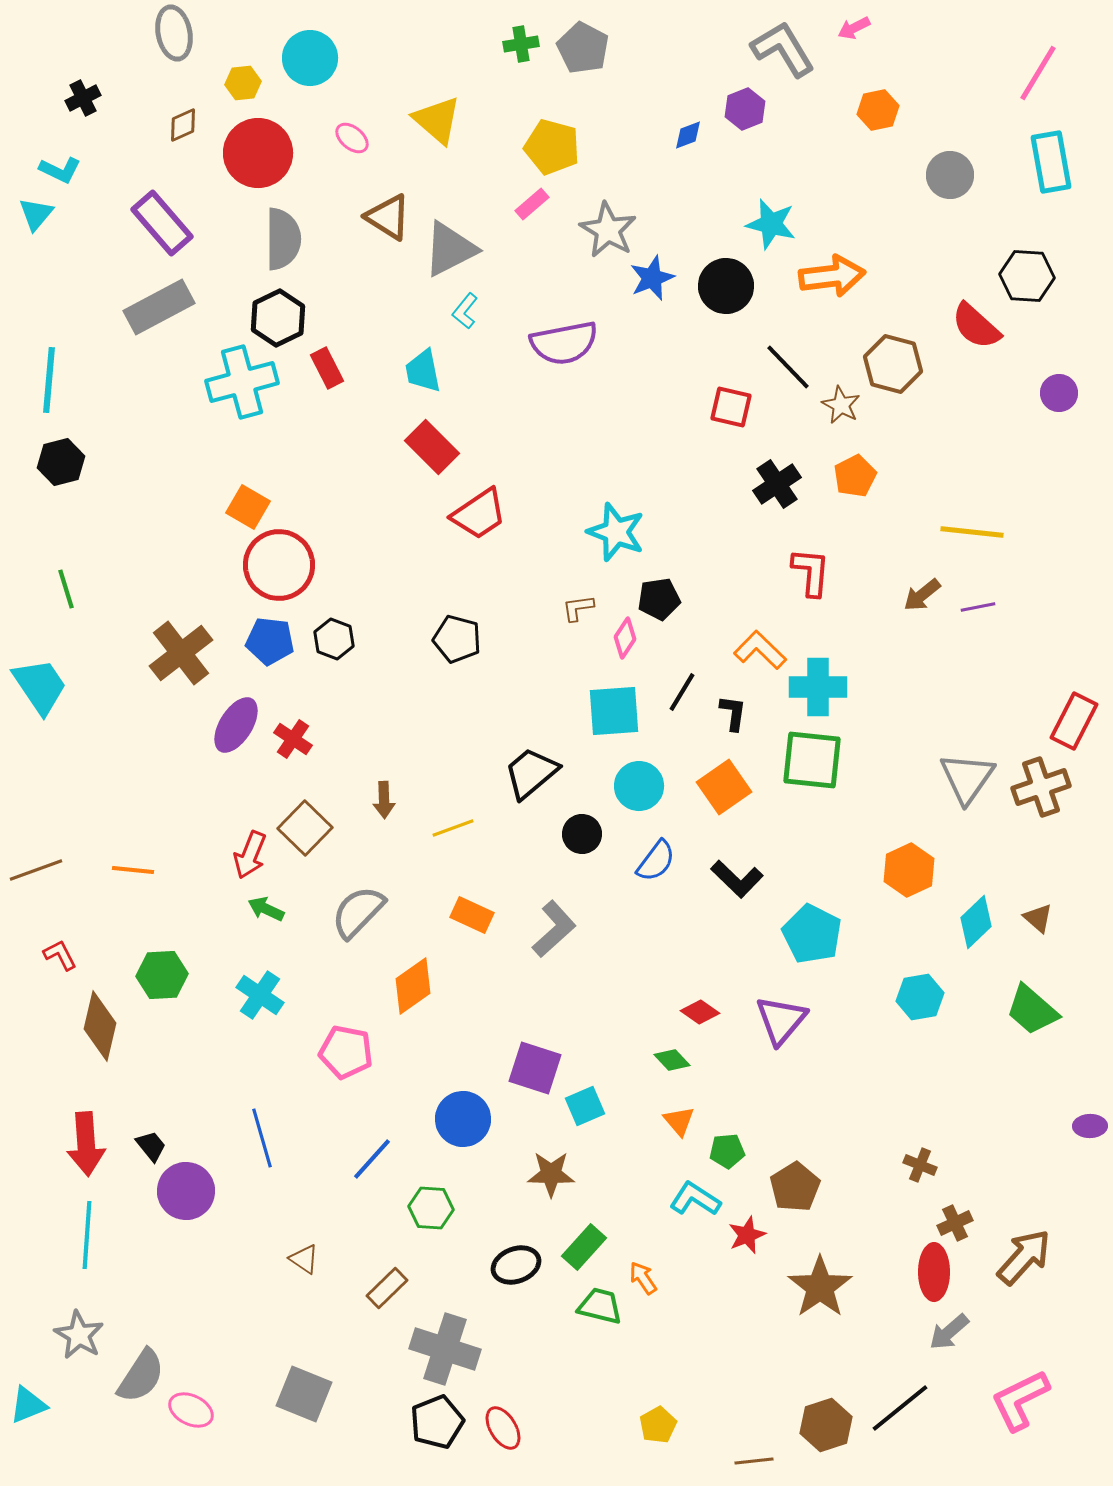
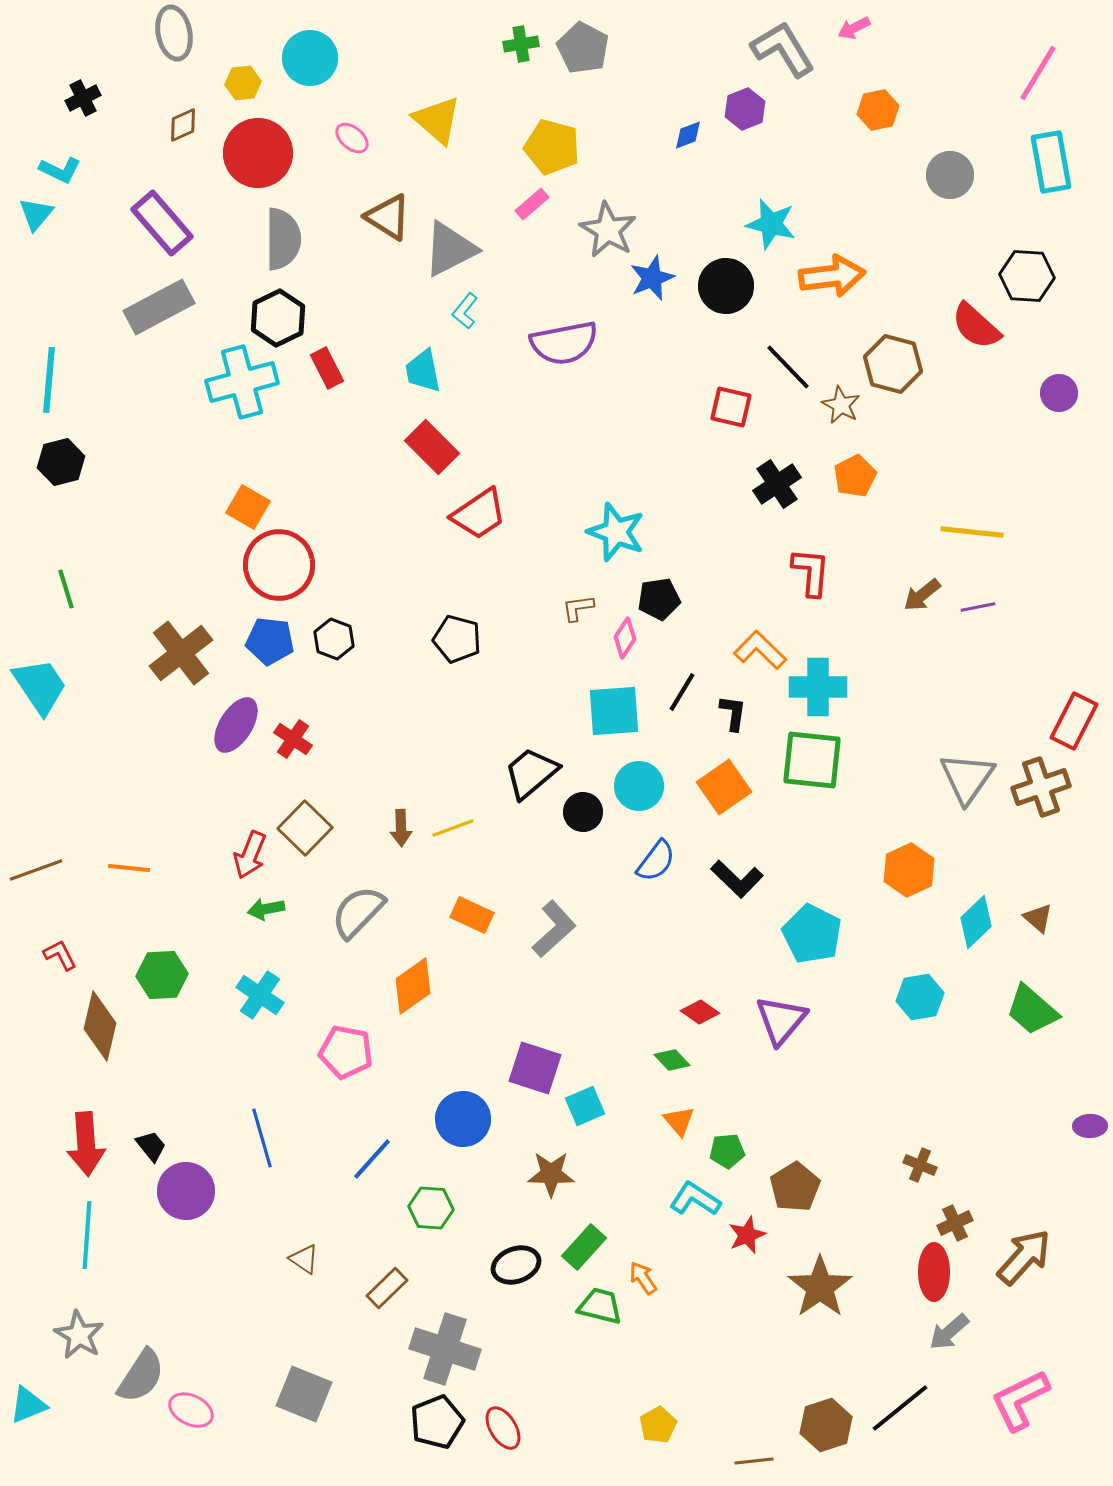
brown arrow at (384, 800): moved 17 px right, 28 px down
black circle at (582, 834): moved 1 px right, 22 px up
orange line at (133, 870): moved 4 px left, 2 px up
green arrow at (266, 909): rotated 36 degrees counterclockwise
